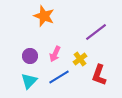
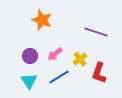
orange star: moved 2 px left, 4 px down
purple line: rotated 55 degrees clockwise
pink arrow: rotated 28 degrees clockwise
red L-shape: moved 2 px up
cyan triangle: rotated 18 degrees counterclockwise
